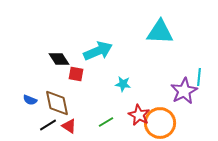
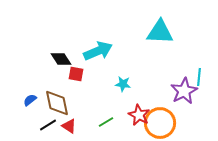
black diamond: moved 2 px right
blue semicircle: rotated 120 degrees clockwise
